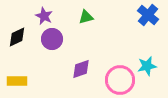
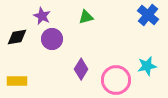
purple star: moved 2 px left
black diamond: rotated 15 degrees clockwise
purple diamond: rotated 40 degrees counterclockwise
pink circle: moved 4 px left
